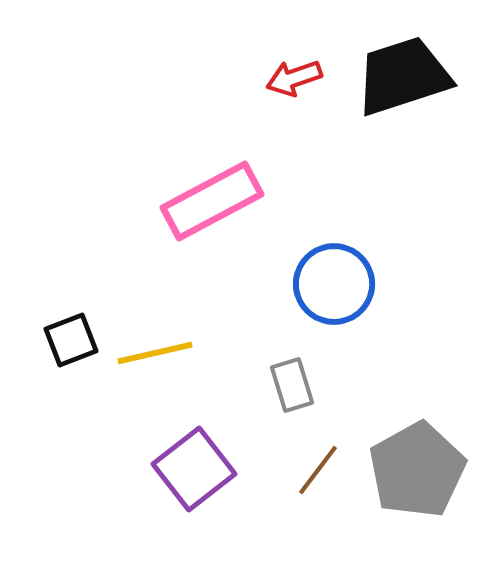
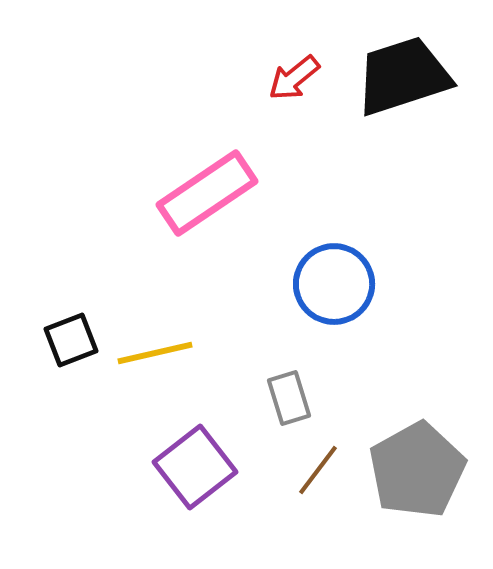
red arrow: rotated 20 degrees counterclockwise
pink rectangle: moved 5 px left, 8 px up; rotated 6 degrees counterclockwise
gray rectangle: moved 3 px left, 13 px down
purple square: moved 1 px right, 2 px up
